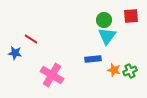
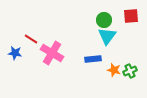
pink cross: moved 22 px up
